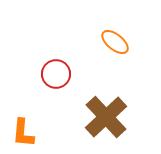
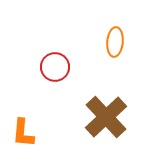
orange ellipse: rotated 56 degrees clockwise
red circle: moved 1 px left, 7 px up
